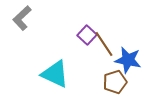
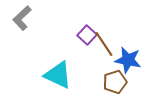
cyan triangle: moved 3 px right, 1 px down
